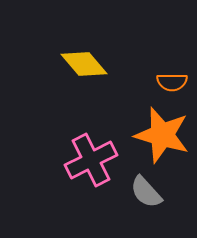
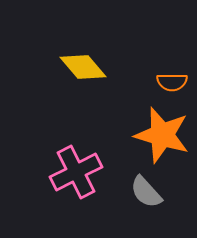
yellow diamond: moved 1 px left, 3 px down
pink cross: moved 15 px left, 12 px down
